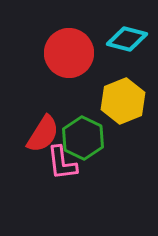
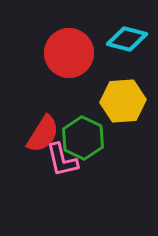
yellow hexagon: rotated 18 degrees clockwise
pink L-shape: moved 3 px up; rotated 6 degrees counterclockwise
